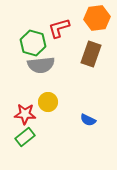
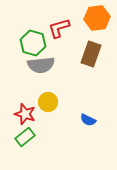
red star: rotated 15 degrees clockwise
